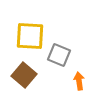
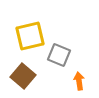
yellow square: rotated 16 degrees counterclockwise
brown square: moved 1 px left, 1 px down
